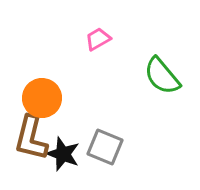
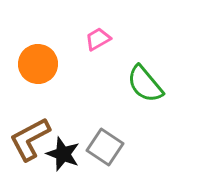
green semicircle: moved 17 px left, 8 px down
orange circle: moved 4 px left, 34 px up
brown L-shape: moved 1 px left, 1 px down; rotated 48 degrees clockwise
gray square: rotated 12 degrees clockwise
